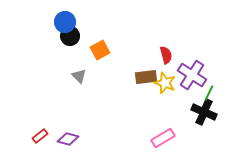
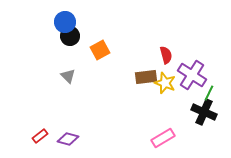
gray triangle: moved 11 px left
